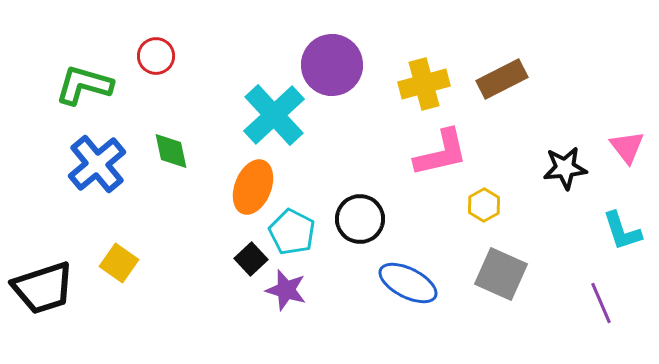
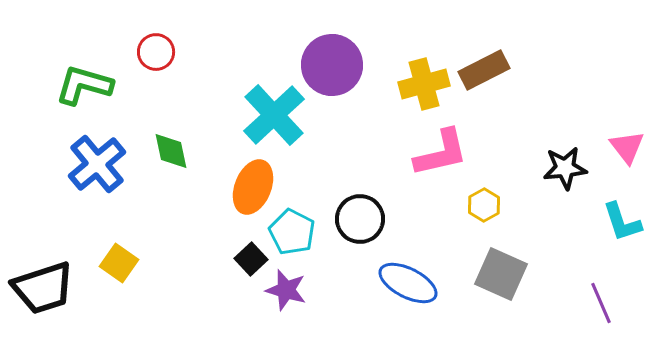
red circle: moved 4 px up
brown rectangle: moved 18 px left, 9 px up
cyan L-shape: moved 9 px up
